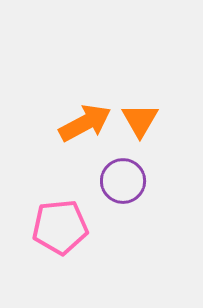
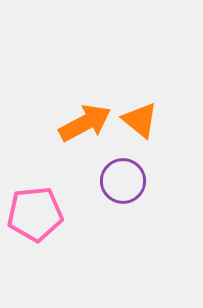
orange triangle: rotated 21 degrees counterclockwise
pink pentagon: moved 25 px left, 13 px up
